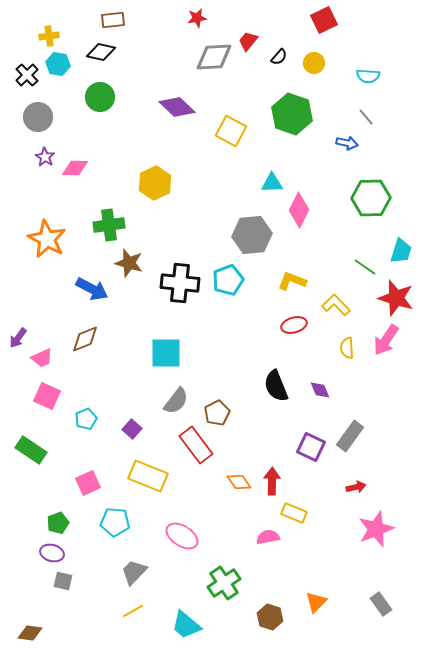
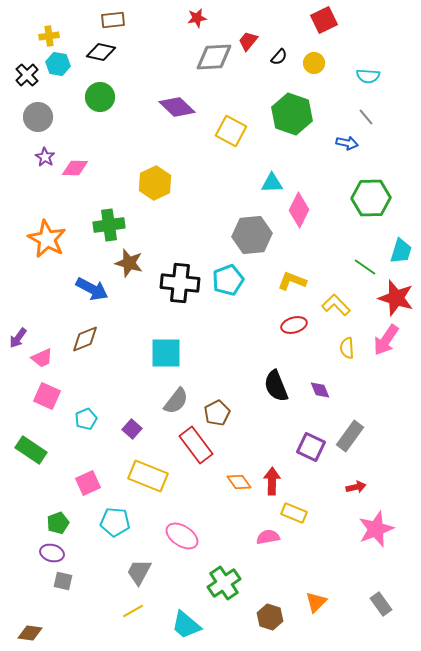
gray trapezoid at (134, 572): moved 5 px right; rotated 16 degrees counterclockwise
